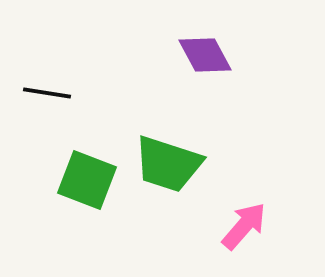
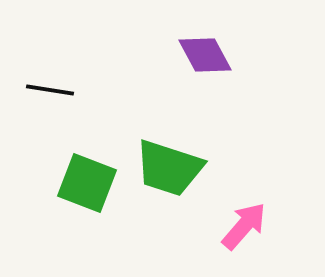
black line: moved 3 px right, 3 px up
green trapezoid: moved 1 px right, 4 px down
green square: moved 3 px down
